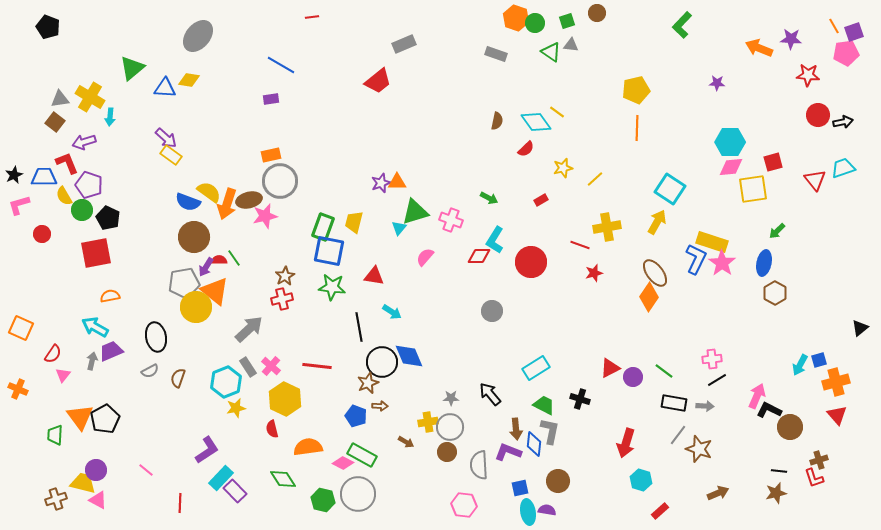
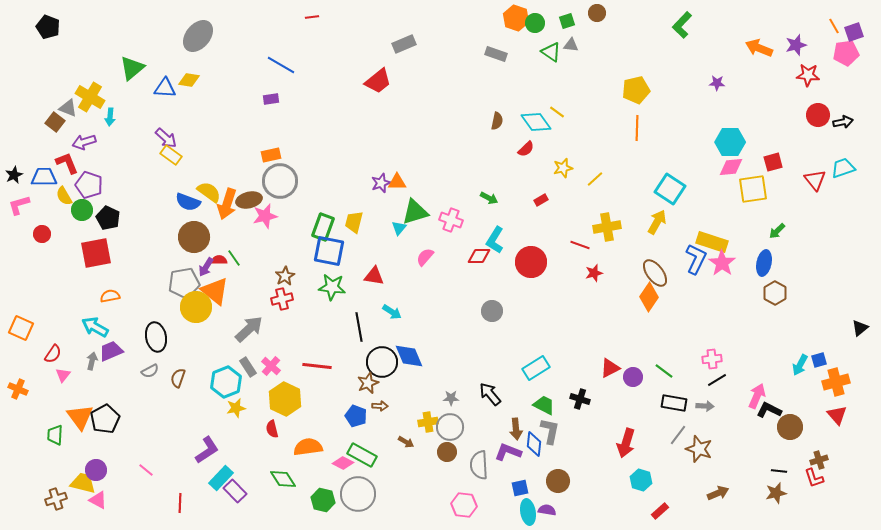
purple star at (791, 39): moved 5 px right, 6 px down; rotated 20 degrees counterclockwise
gray triangle at (60, 99): moved 8 px right, 9 px down; rotated 30 degrees clockwise
